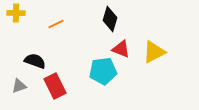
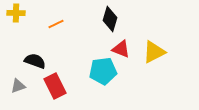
gray triangle: moved 1 px left
